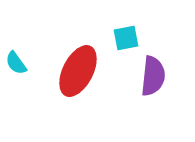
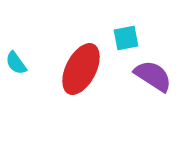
red ellipse: moved 3 px right, 2 px up
purple semicircle: rotated 63 degrees counterclockwise
